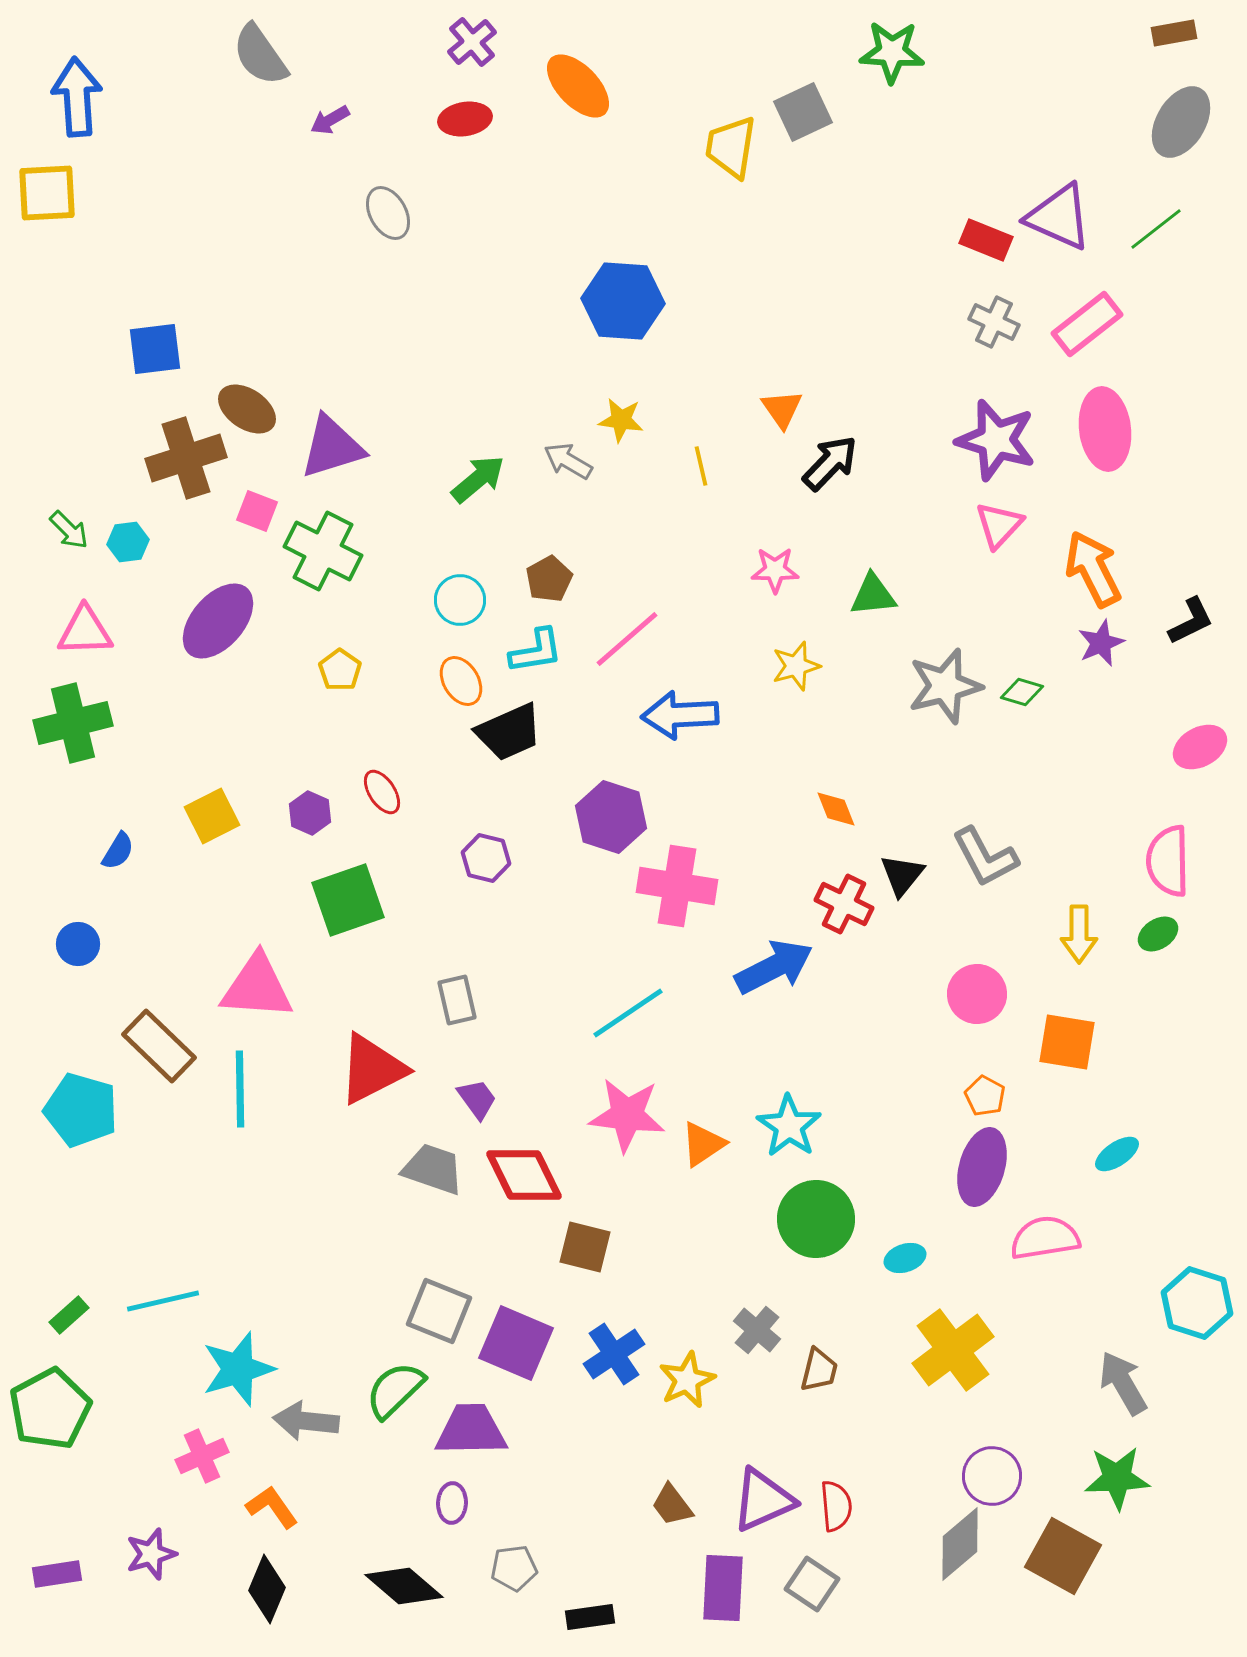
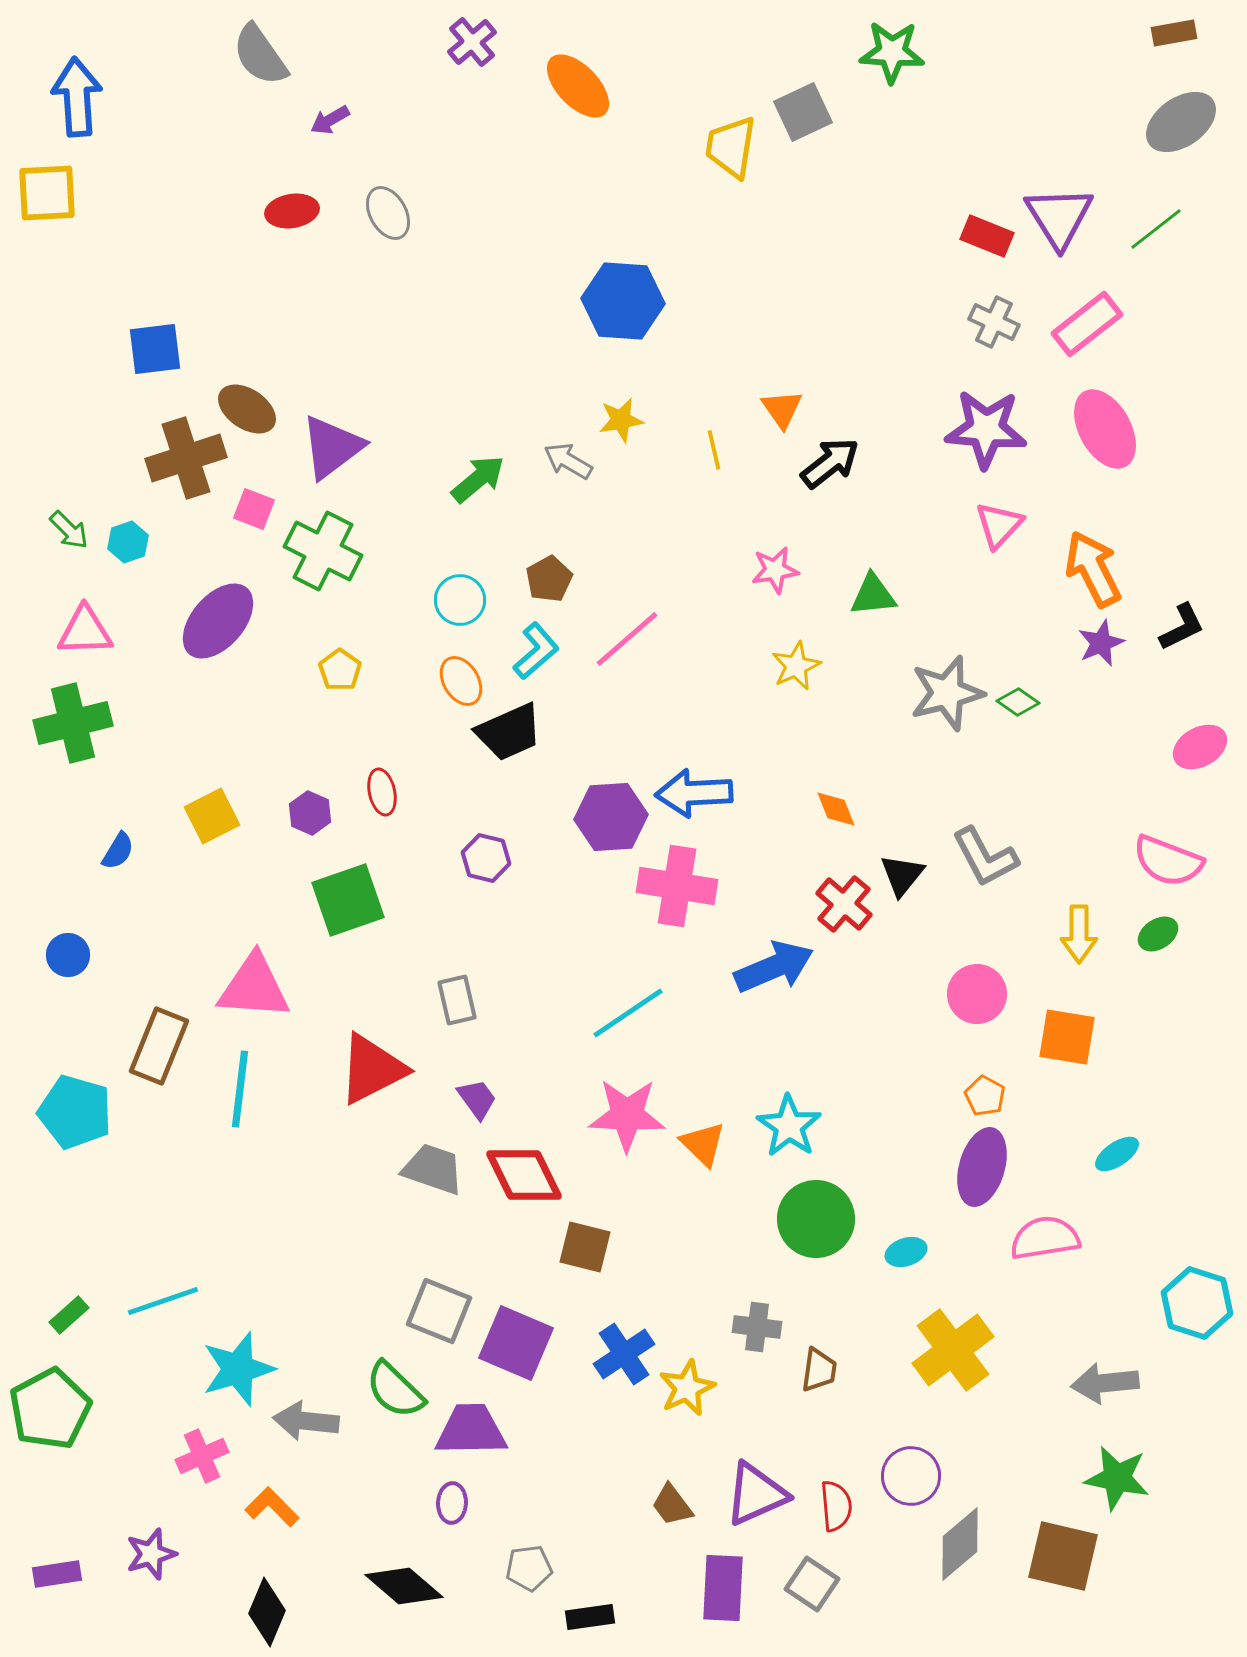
red ellipse at (465, 119): moved 173 px left, 92 px down
gray ellipse at (1181, 122): rotated 24 degrees clockwise
purple triangle at (1059, 217): rotated 34 degrees clockwise
red rectangle at (986, 240): moved 1 px right, 4 px up
yellow star at (621, 420): rotated 18 degrees counterclockwise
pink ellipse at (1105, 429): rotated 22 degrees counterclockwise
purple star at (996, 440): moved 10 px left, 11 px up; rotated 12 degrees counterclockwise
purple triangle at (332, 447): rotated 20 degrees counterclockwise
black arrow at (830, 463): rotated 8 degrees clockwise
yellow line at (701, 466): moved 13 px right, 16 px up
pink square at (257, 511): moved 3 px left, 2 px up
cyan hexagon at (128, 542): rotated 12 degrees counterclockwise
pink star at (775, 570): rotated 9 degrees counterclockwise
black L-shape at (1191, 621): moved 9 px left, 6 px down
cyan L-shape at (536, 651): rotated 32 degrees counterclockwise
yellow star at (796, 666): rotated 9 degrees counterclockwise
gray star at (945, 686): moved 2 px right, 7 px down
green diamond at (1022, 692): moved 4 px left, 10 px down; rotated 18 degrees clockwise
blue arrow at (680, 715): moved 14 px right, 78 px down
red ellipse at (382, 792): rotated 21 degrees clockwise
purple hexagon at (611, 817): rotated 22 degrees counterclockwise
pink semicircle at (1168, 861): rotated 68 degrees counterclockwise
red cross at (844, 904): rotated 14 degrees clockwise
blue circle at (78, 944): moved 10 px left, 11 px down
blue arrow at (774, 967): rotated 4 degrees clockwise
pink triangle at (257, 987): moved 3 px left
orange square at (1067, 1042): moved 5 px up
brown rectangle at (159, 1046): rotated 68 degrees clockwise
cyan line at (240, 1089): rotated 8 degrees clockwise
cyan pentagon at (81, 1110): moved 6 px left, 2 px down
pink star at (627, 1115): rotated 4 degrees counterclockwise
orange triangle at (703, 1144): rotated 42 degrees counterclockwise
cyan ellipse at (905, 1258): moved 1 px right, 6 px up
cyan line at (163, 1301): rotated 6 degrees counterclockwise
gray cross at (757, 1330): moved 3 px up; rotated 33 degrees counterclockwise
blue cross at (614, 1354): moved 10 px right
brown trapezoid at (819, 1370): rotated 6 degrees counterclockwise
yellow star at (687, 1380): moved 8 px down
gray arrow at (1123, 1383): moved 18 px left; rotated 66 degrees counterclockwise
green semicircle at (395, 1390): rotated 92 degrees counterclockwise
purple circle at (992, 1476): moved 81 px left
green star at (1117, 1478): rotated 14 degrees clockwise
purple triangle at (763, 1500): moved 7 px left, 6 px up
orange L-shape at (272, 1507): rotated 10 degrees counterclockwise
brown square at (1063, 1556): rotated 16 degrees counterclockwise
gray pentagon at (514, 1568): moved 15 px right
black diamond at (267, 1589): moved 23 px down
